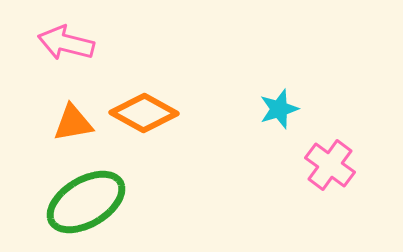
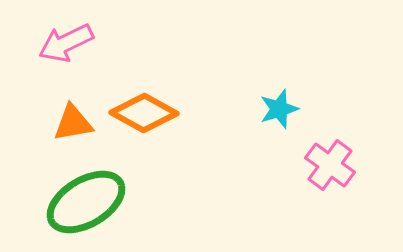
pink arrow: rotated 40 degrees counterclockwise
